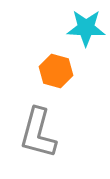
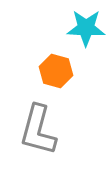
gray L-shape: moved 3 px up
